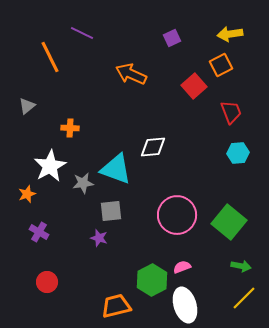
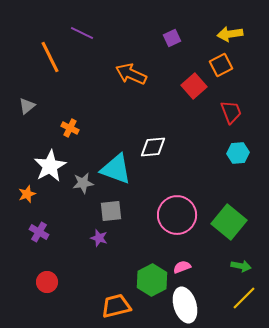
orange cross: rotated 24 degrees clockwise
